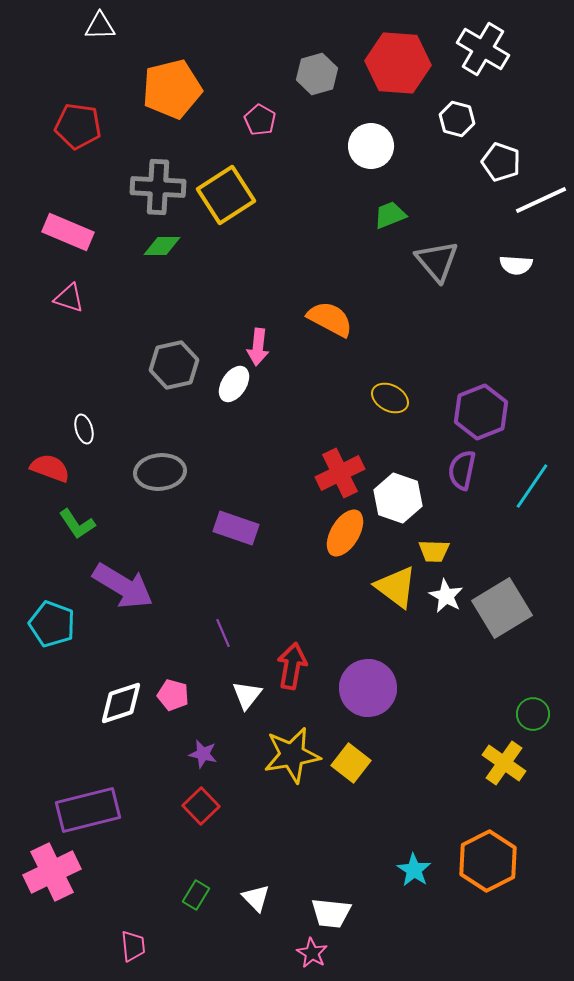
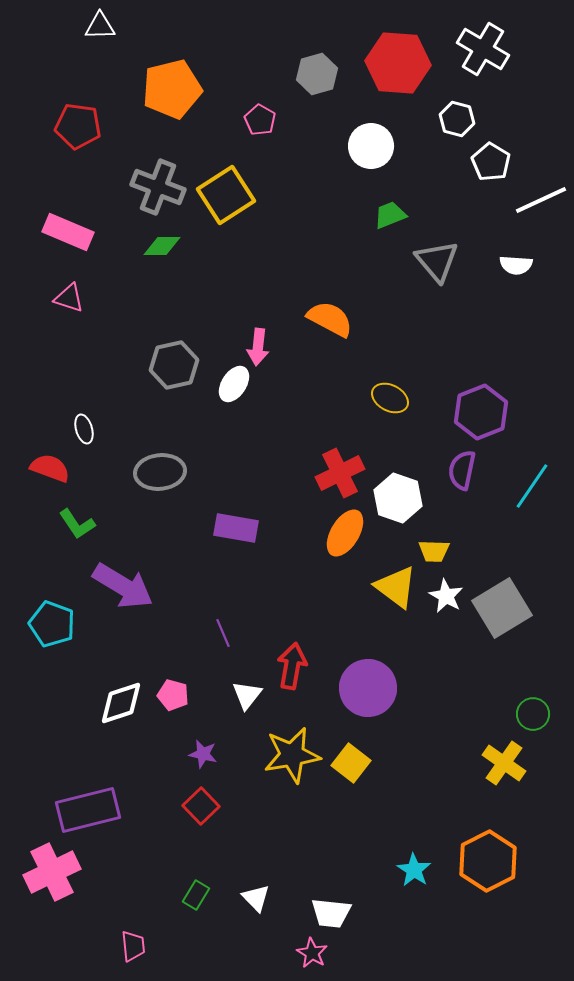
white pentagon at (501, 162): moved 10 px left; rotated 12 degrees clockwise
gray cross at (158, 187): rotated 18 degrees clockwise
purple rectangle at (236, 528): rotated 9 degrees counterclockwise
